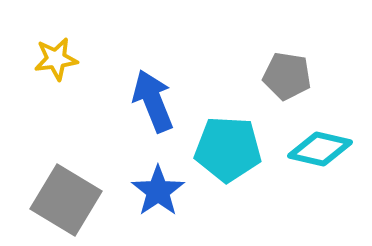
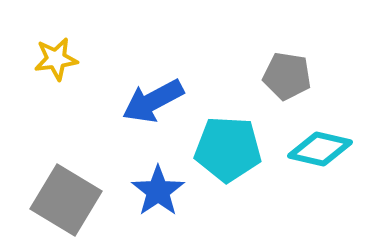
blue arrow: rotated 96 degrees counterclockwise
